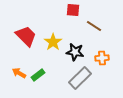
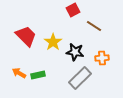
red square: rotated 32 degrees counterclockwise
green rectangle: rotated 24 degrees clockwise
